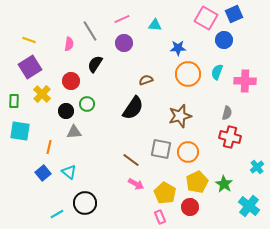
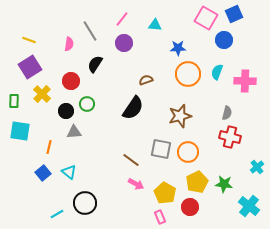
pink line at (122, 19): rotated 28 degrees counterclockwise
green star at (224, 184): rotated 24 degrees counterclockwise
